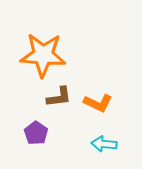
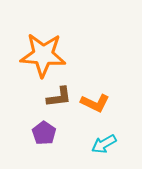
orange L-shape: moved 3 px left
purple pentagon: moved 8 px right
cyan arrow: rotated 35 degrees counterclockwise
